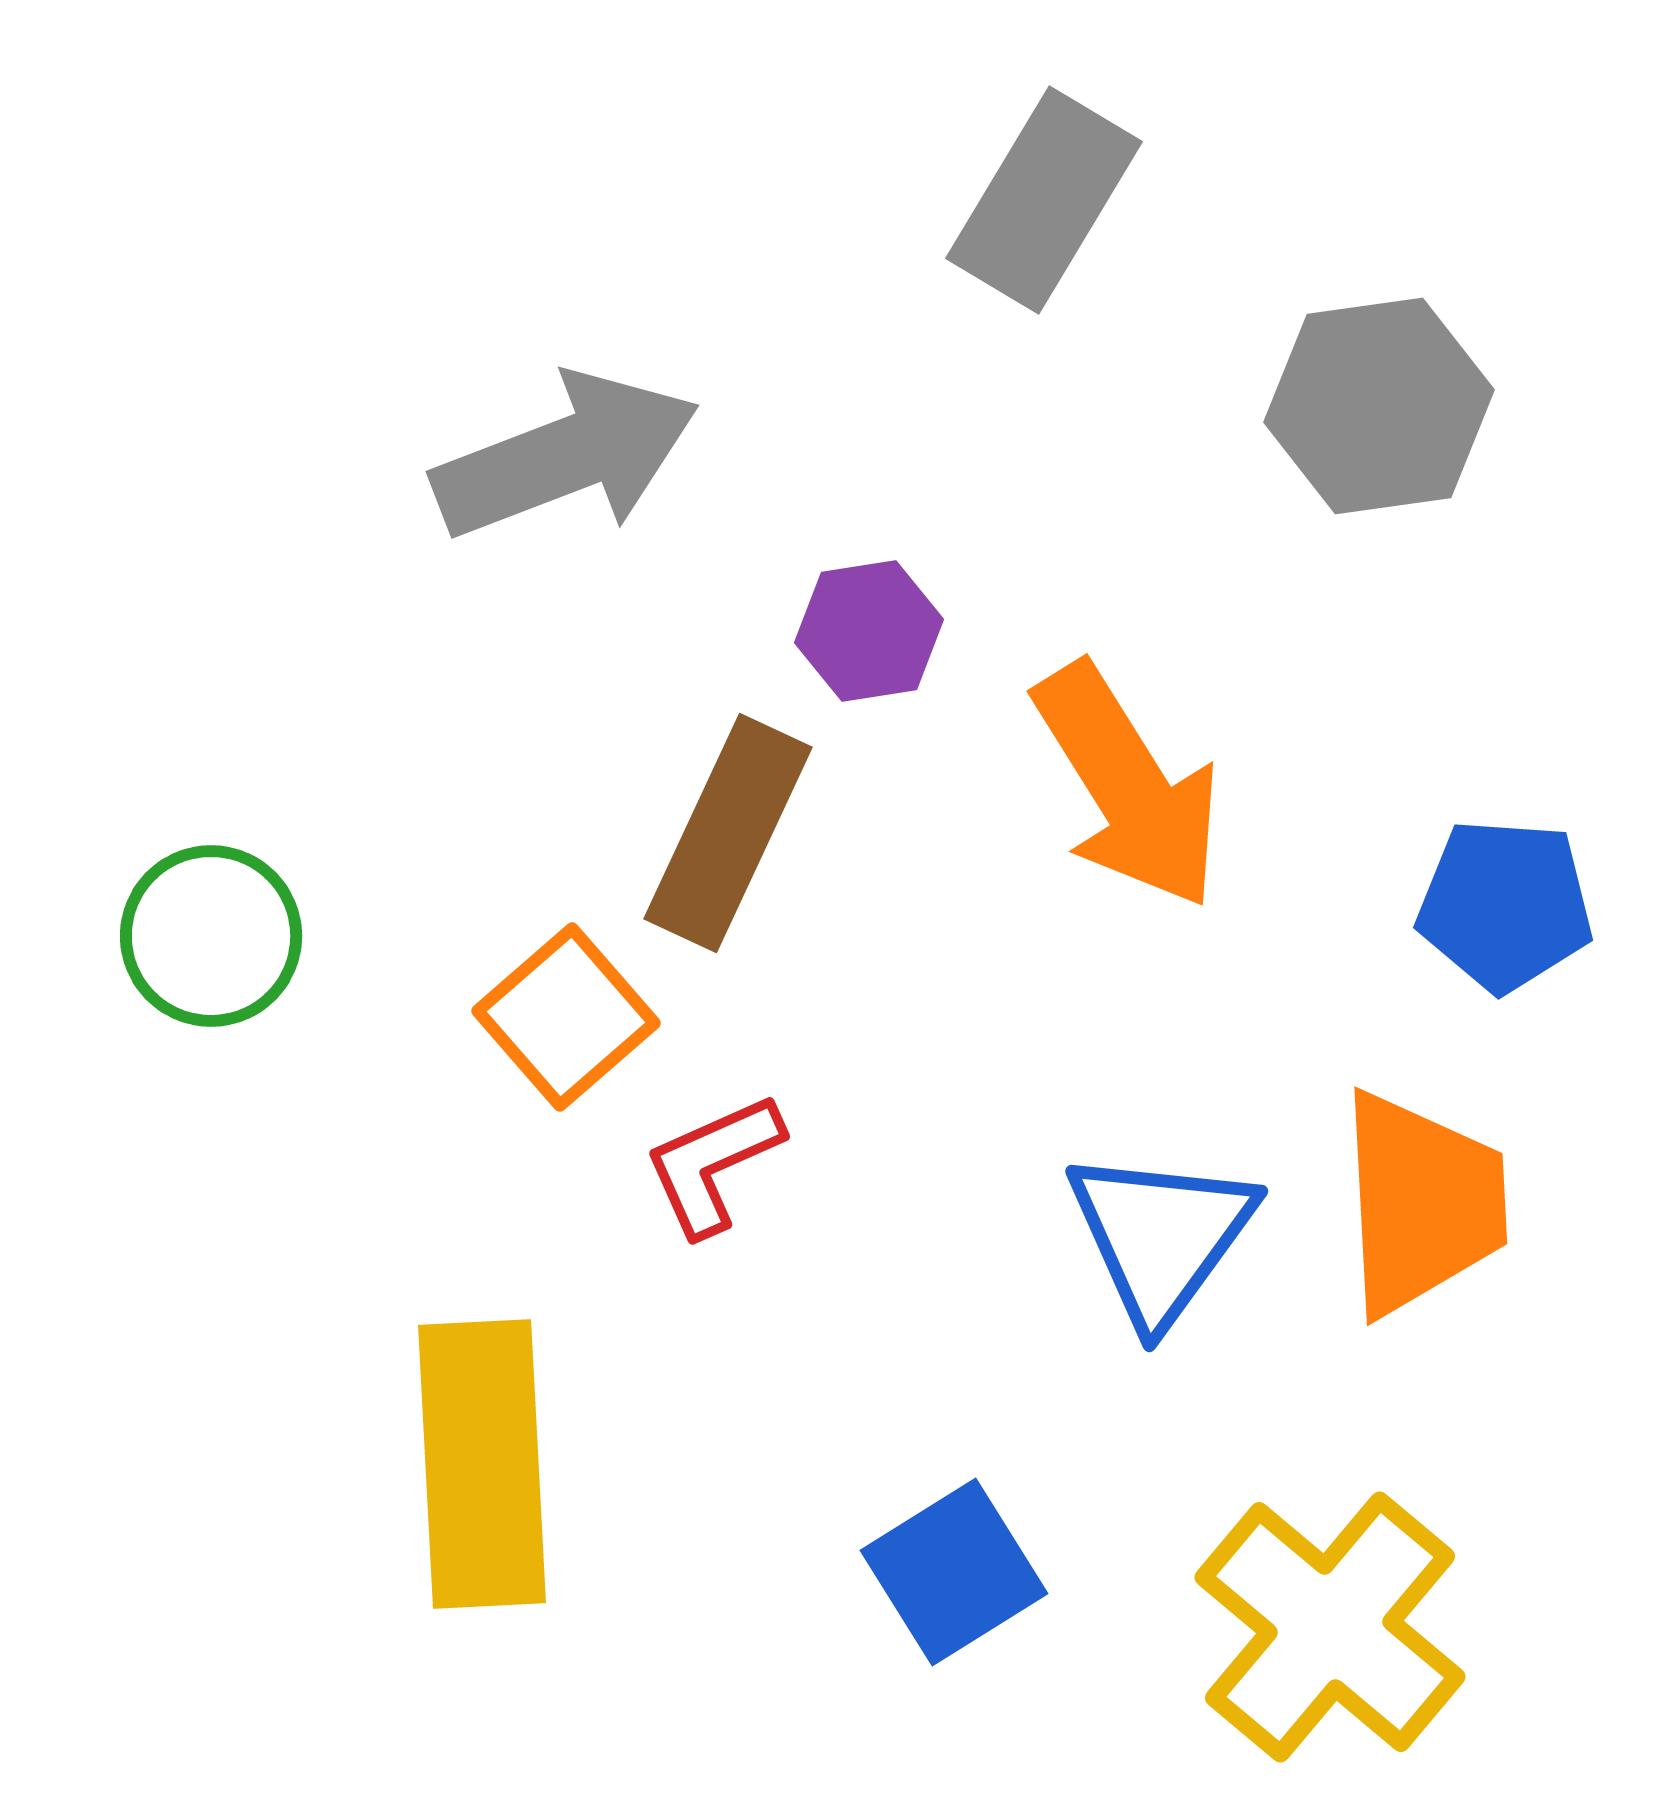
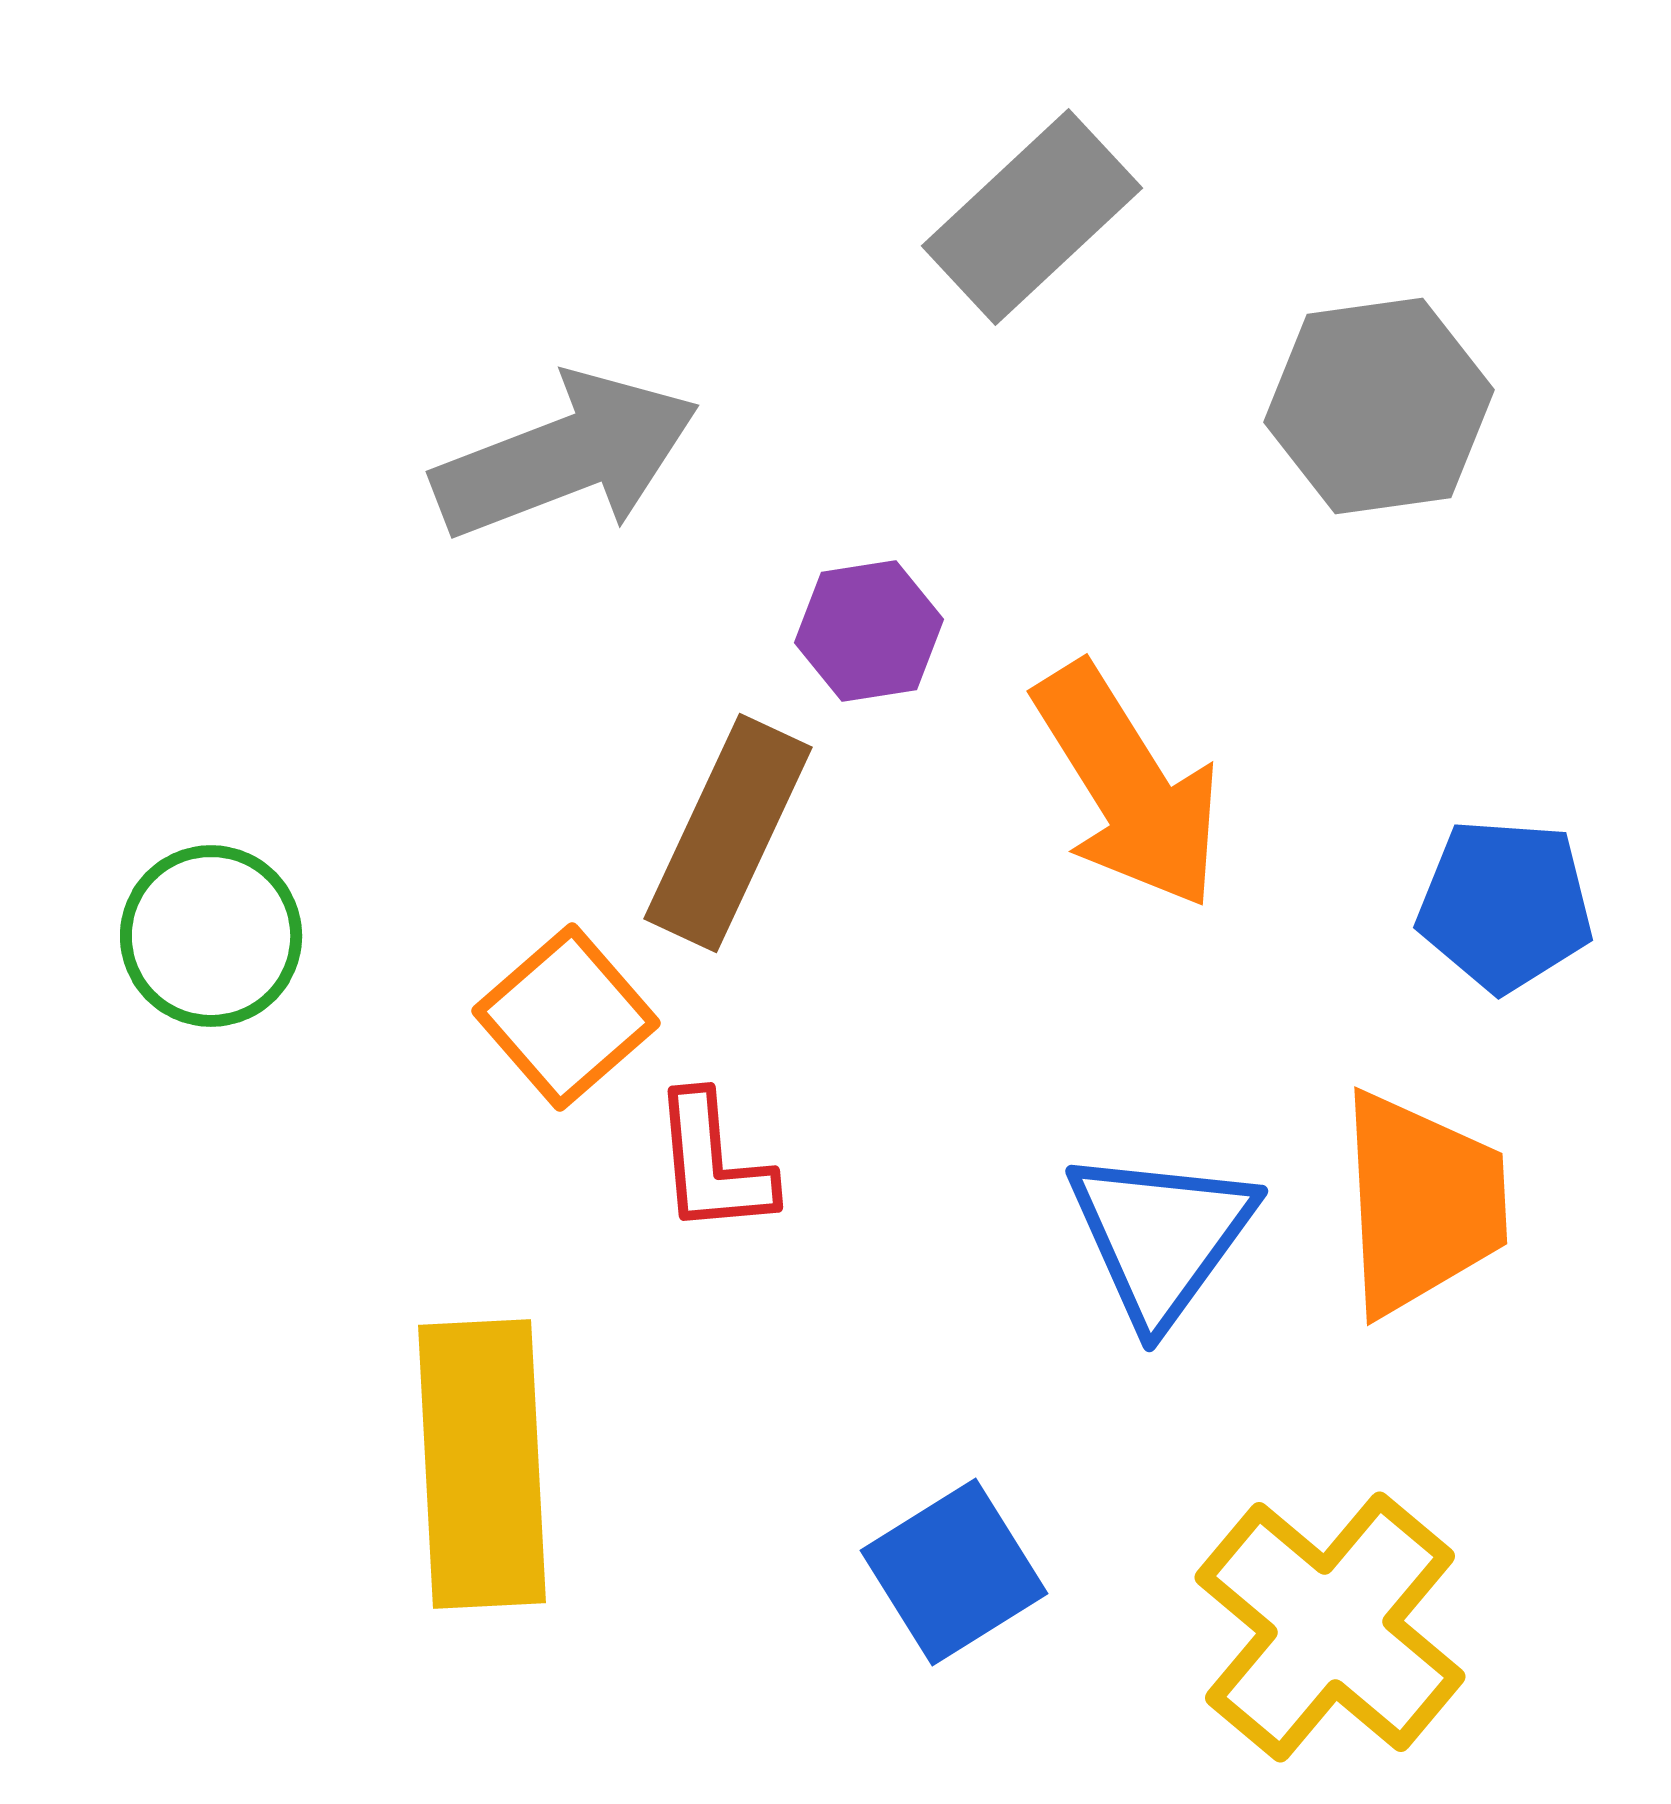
gray rectangle: moved 12 px left, 17 px down; rotated 16 degrees clockwise
red L-shape: rotated 71 degrees counterclockwise
